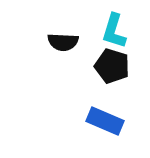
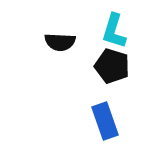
black semicircle: moved 3 px left
blue rectangle: rotated 48 degrees clockwise
